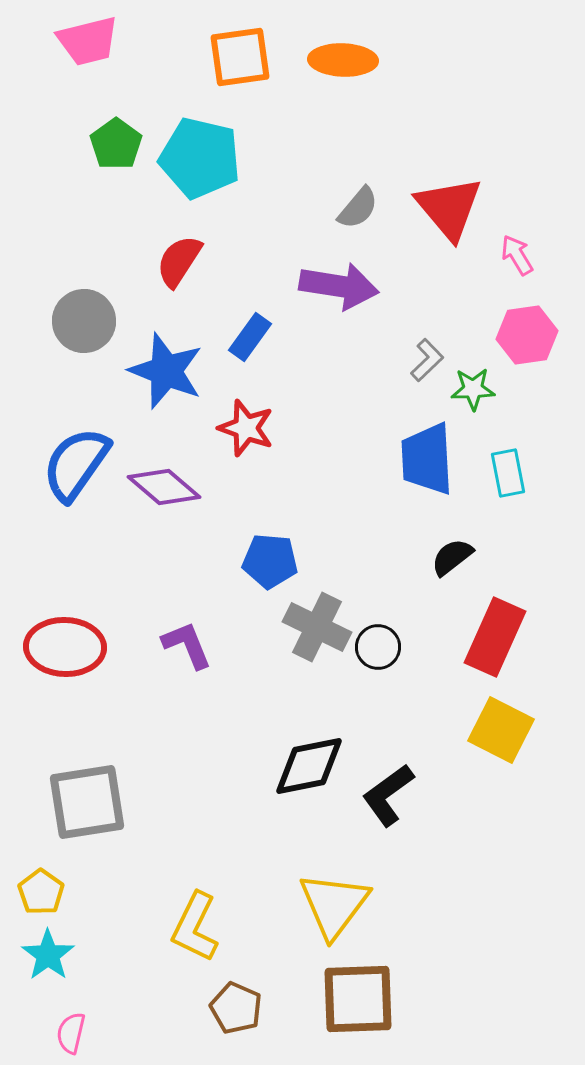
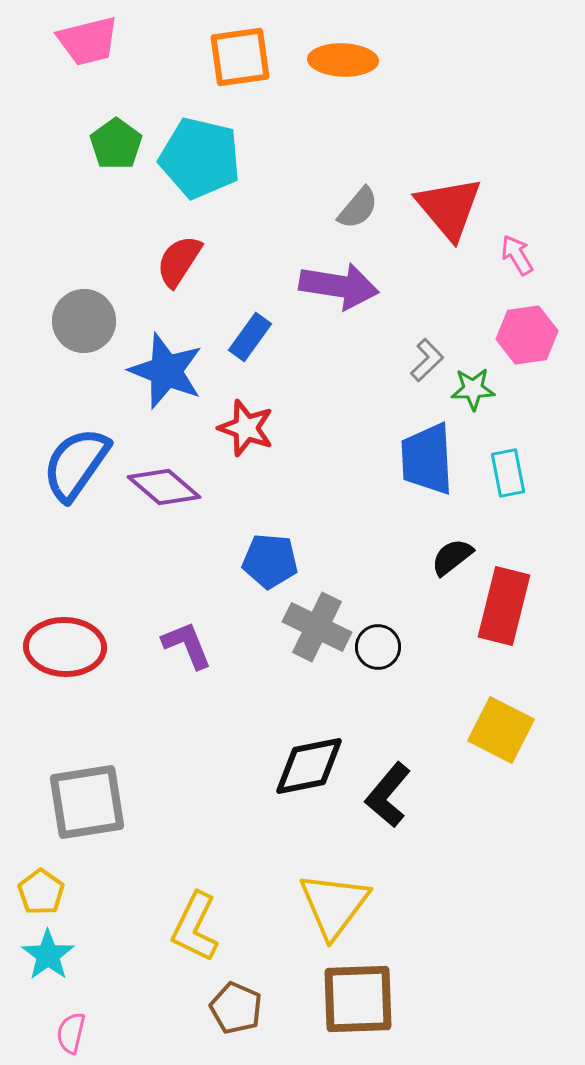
red rectangle: moved 9 px right, 31 px up; rotated 10 degrees counterclockwise
black L-shape: rotated 14 degrees counterclockwise
